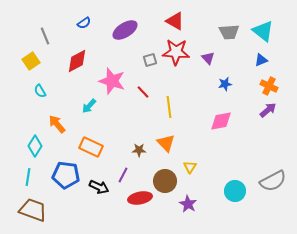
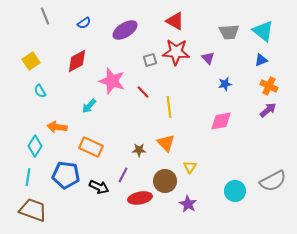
gray line: moved 20 px up
orange arrow: moved 3 px down; rotated 42 degrees counterclockwise
